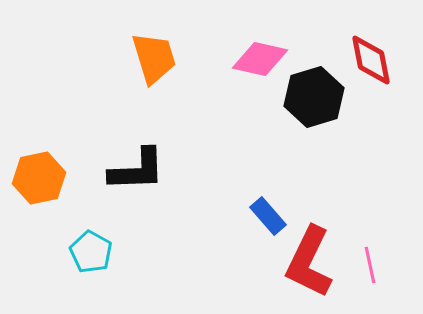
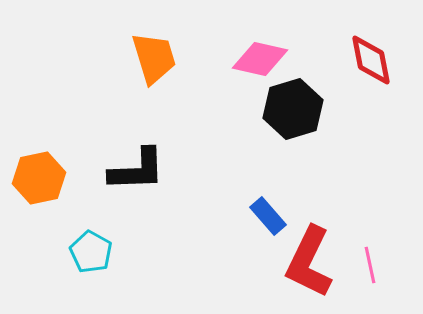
black hexagon: moved 21 px left, 12 px down
